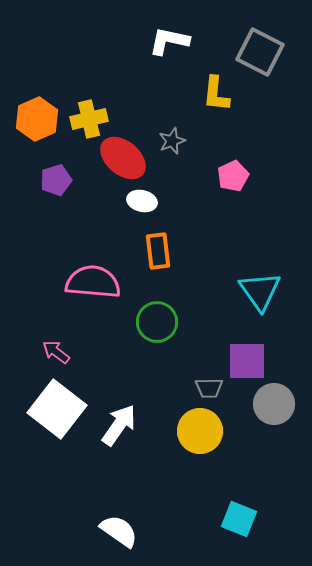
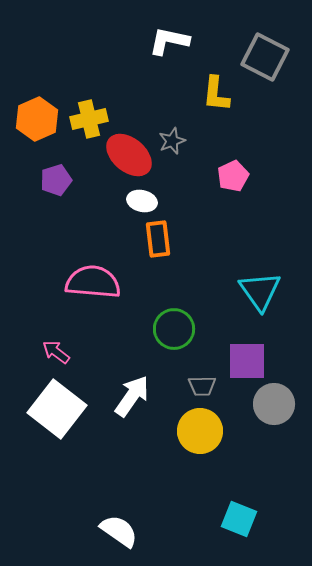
gray square: moved 5 px right, 5 px down
red ellipse: moved 6 px right, 3 px up
orange rectangle: moved 12 px up
green circle: moved 17 px right, 7 px down
gray trapezoid: moved 7 px left, 2 px up
white arrow: moved 13 px right, 29 px up
